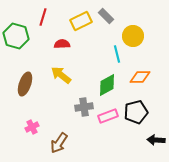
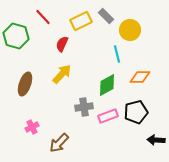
red line: rotated 60 degrees counterclockwise
yellow circle: moved 3 px left, 6 px up
red semicircle: rotated 63 degrees counterclockwise
yellow arrow: moved 1 px right, 1 px up; rotated 95 degrees clockwise
brown arrow: rotated 10 degrees clockwise
